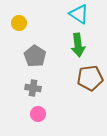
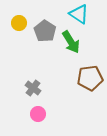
green arrow: moved 7 px left, 3 px up; rotated 25 degrees counterclockwise
gray pentagon: moved 10 px right, 25 px up
gray cross: rotated 28 degrees clockwise
